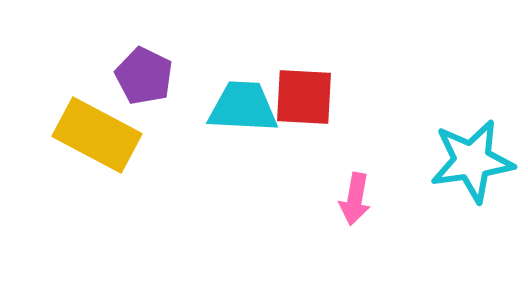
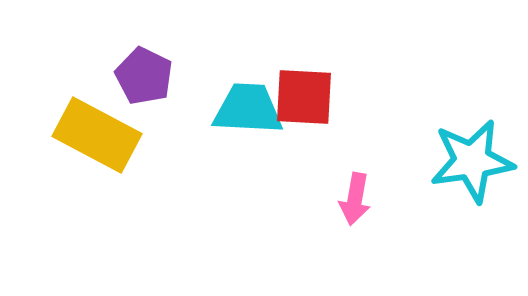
cyan trapezoid: moved 5 px right, 2 px down
